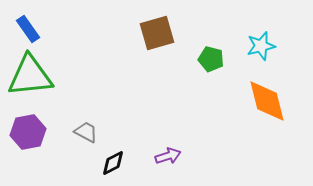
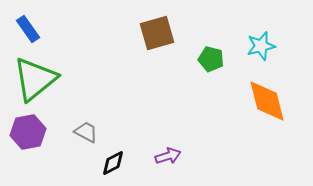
green triangle: moved 5 px right, 3 px down; rotated 33 degrees counterclockwise
